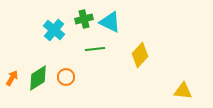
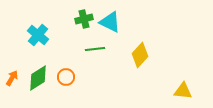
cyan cross: moved 16 px left, 5 px down
